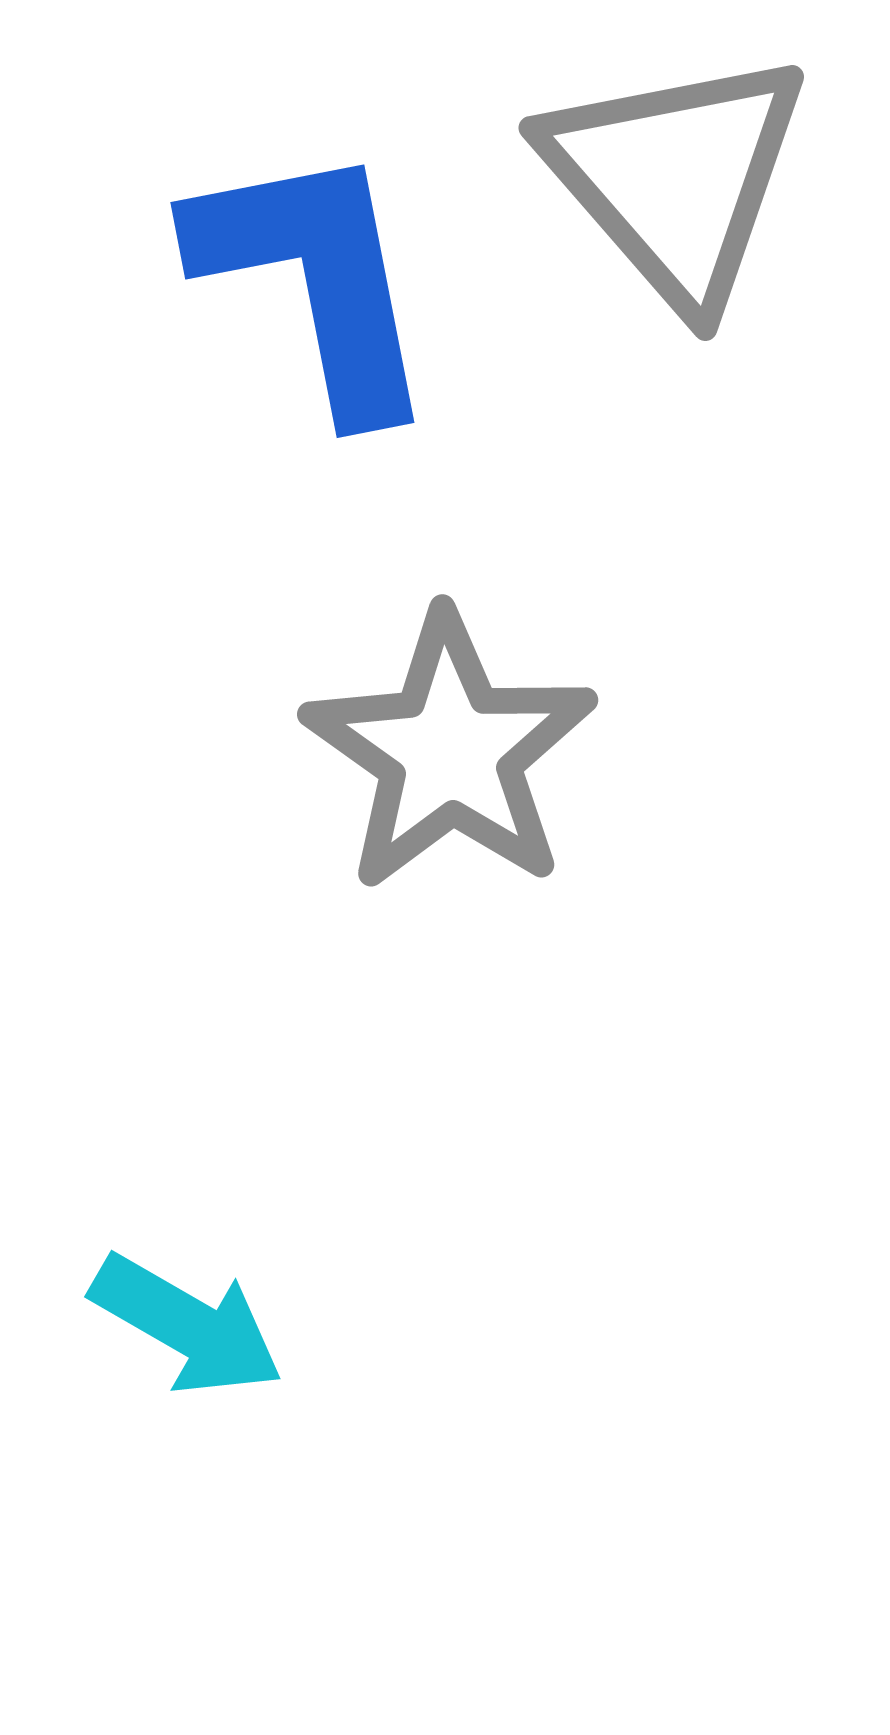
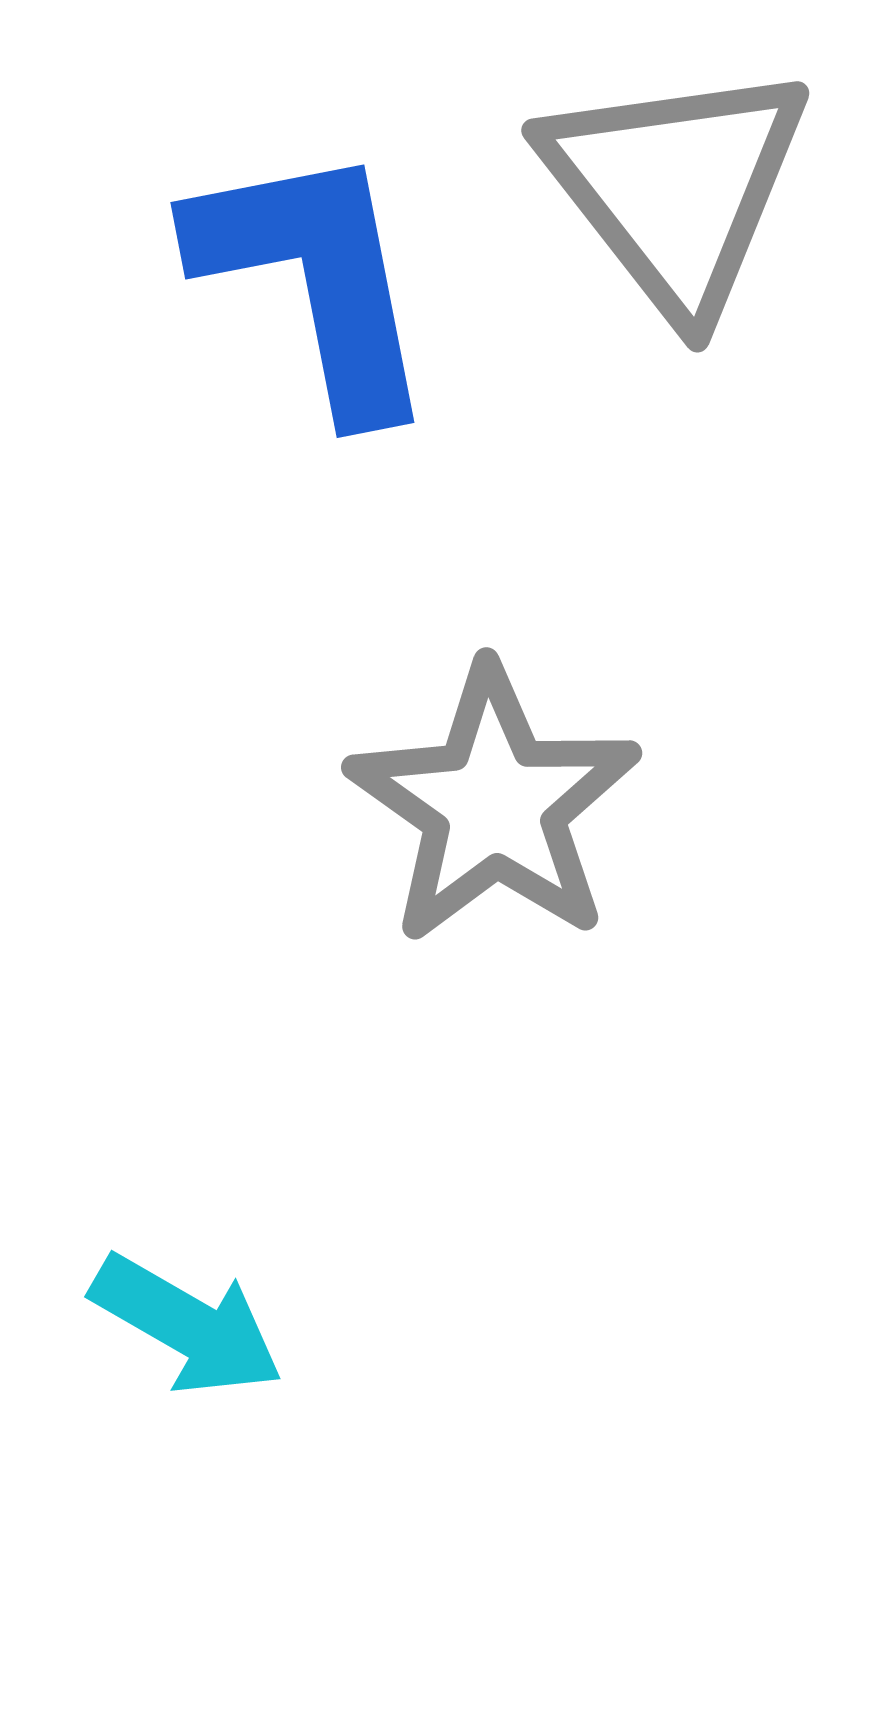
gray triangle: moved 10 px down; rotated 3 degrees clockwise
gray star: moved 44 px right, 53 px down
